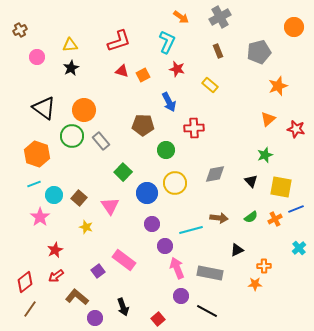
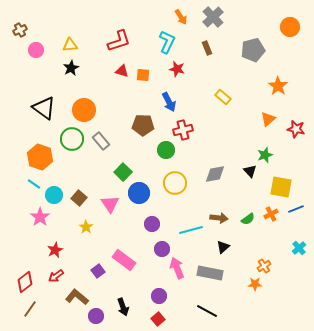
orange arrow at (181, 17): rotated 21 degrees clockwise
gray cross at (220, 17): moved 7 px left; rotated 15 degrees counterclockwise
orange circle at (294, 27): moved 4 px left
brown rectangle at (218, 51): moved 11 px left, 3 px up
gray pentagon at (259, 52): moved 6 px left, 2 px up
pink circle at (37, 57): moved 1 px left, 7 px up
orange square at (143, 75): rotated 32 degrees clockwise
yellow rectangle at (210, 85): moved 13 px right, 12 px down
orange star at (278, 86): rotated 18 degrees counterclockwise
red cross at (194, 128): moved 11 px left, 2 px down; rotated 12 degrees counterclockwise
green circle at (72, 136): moved 3 px down
orange hexagon at (37, 154): moved 3 px right, 3 px down
black triangle at (251, 181): moved 1 px left, 10 px up
cyan line at (34, 184): rotated 56 degrees clockwise
blue circle at (147, 193): moved 8 px left
pink triangle at (110, 206): moved 2 px up
green semicircle at (251, 217): moved 3 px left, 2 px down
orange cross at (275, 219): moved 4 px left, 5 px up
yellow star at (86, 227): rotated 16 degrees clockwise
purple circle at (165, 246): moved 3 px left, 3 px down
black triangle at (237, 250): moved 14 px left, 3 px up; rotated 16 degrees counterclockwise
orange cross at (264, 266): rotated 32 degrees counterclockwise
purple circle at (181, 296): moved 22 px left
purple circle at (95, 318): moved 1 px right, 2 px up
